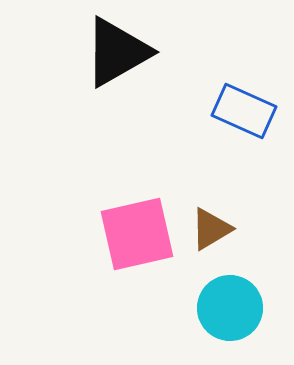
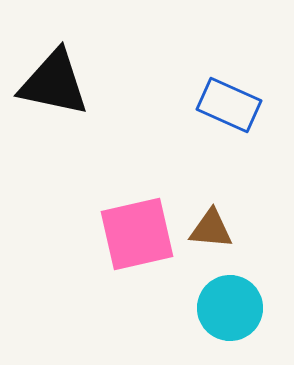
black triangle: moved 63 px left, 31 px down; rotated 42 degrees clockwise
blue rectangle: moved 15 px left, 6 px up
brown triangle: rotated 36 degrees clockwise
